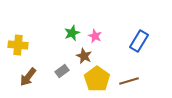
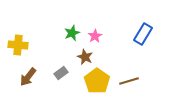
pink star: rotated 16 degrees clockwise
blue rectangle: moved 4 px right, 7 px up
brown star: moved 1 px right, 1 px down
gray rectangle: moved 1 px left, 2 px down
yellow pentagon: moved 2 px down
